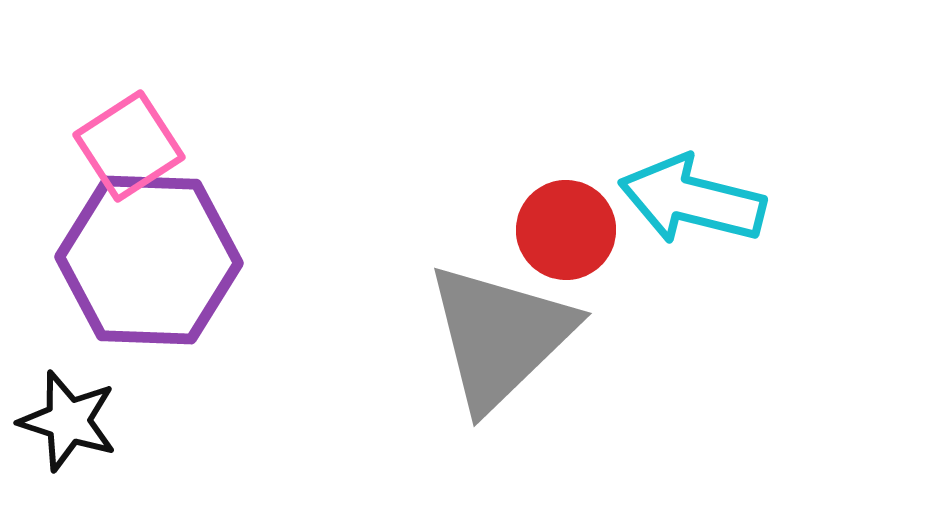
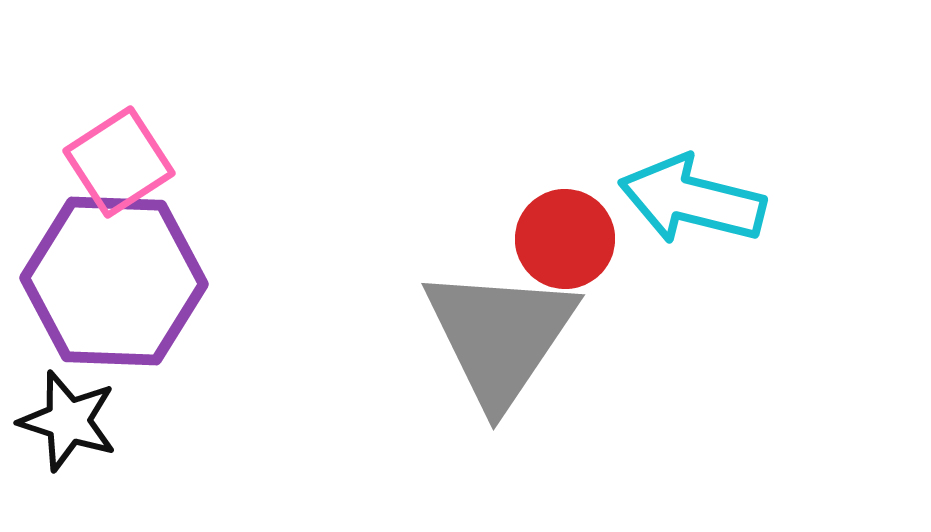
pink square: moved 10 px left, 16 px down
red circle: moved 1 px left, 9 px down
purple hexagon: moved 35 px left, 21 px down
gray triangle: rotated 12 degrees counterclockwise
